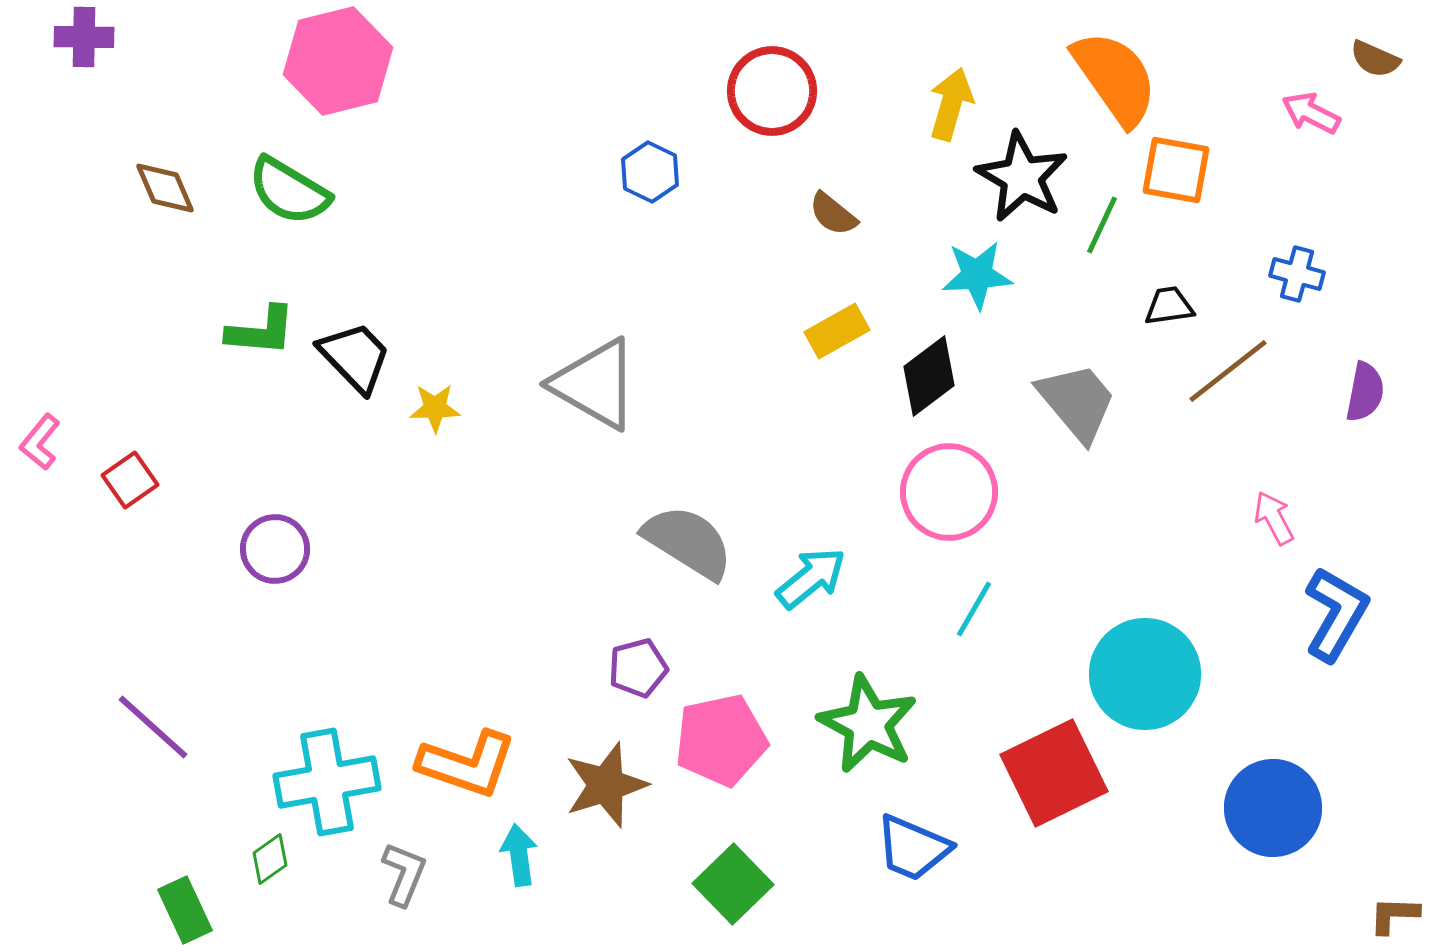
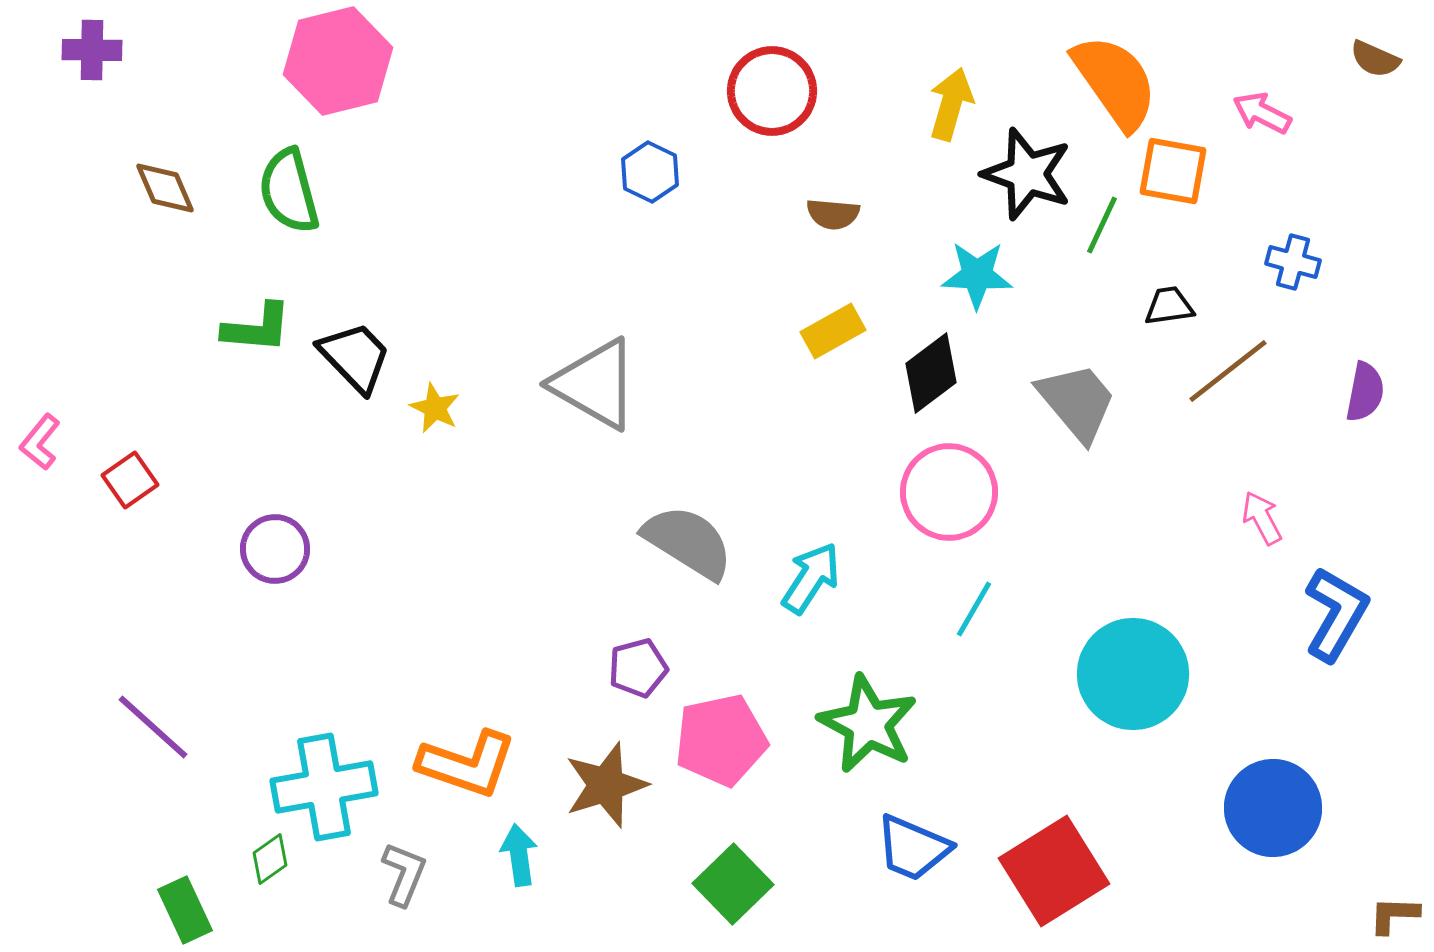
purple cross at (84, 37): moved 8 px right, 13 px down
orange semicircle at (1115, 78): moved 4 px down
pink arrow at (1311, 113): moved 49 px left
orange square at (1176, 170): moved 3 px left, 1 px down
black star at (1022, 177): moved 5 px right, 3 px up; rotated 10 degrees counterclockwise
green semicircle at (289, 191): rotated 44 degrees clockwise
brown semicircle at (833, 214): rotated 34 degrees counterclockwise
blue cross at (1297, 274): moved 4 px left, 12 px up
cyan star at (977, 275): rotated 6 degrees clockwise
green L-shape at (261, 331): moved 4 px left, 3 px up
yellow rectangle at (837, 331): moved 4 px left
black diamond at (929, 376): moved 2 px right, 3 px up
yellow star at (435, 408): rotated 27 degrees clockwise
pink arrow at (1274, 518): moved 12 px left
cyan arrow at (811, 578): rotated 18 degrees counterclockwise
cyan circle at (1145, 674): moved 12 px left
red square at (1054, 773): moved 98 px down; rotated 6 degrees counterclockwise
cyan cross at (327, 782): moved 3 px left, 5 px down
